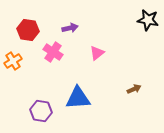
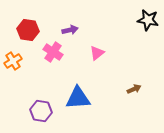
purple arrow: moved 2 px down
